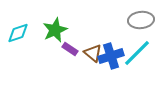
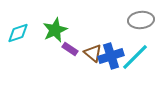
cyan line: moved 2 px left, 4 px down
